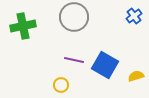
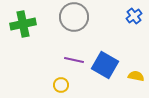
green cross: moved 2 px up
yellow semicircle: rotated 28 degrees clockwise
